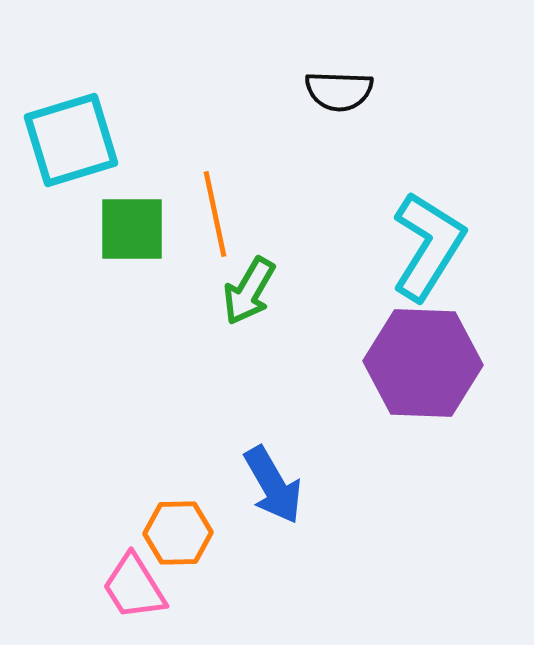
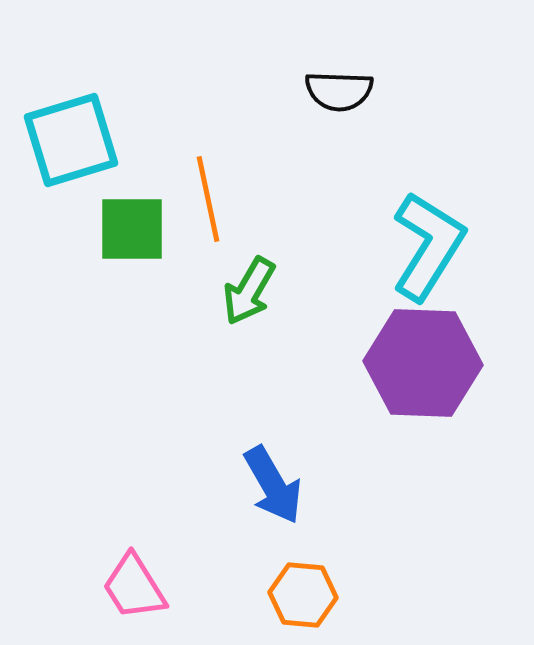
orange line: moved 7 px left, 15 px up
orange hexagon: moved 125 px right, 62 px down; rotated 6 degrees clockwise
